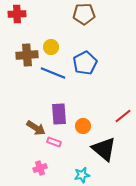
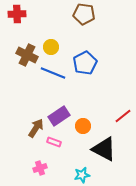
brown pentagon: rotated 10 degrees clockwise
brown cross: rotated 30 degrees clockwise
purple rectangle: moved 2 px down; rotated 60 degrees clockwise
brown arrow: rotated 90 degrees counterclockwise
black triangle: rotated 12 degrees counterclockwise
